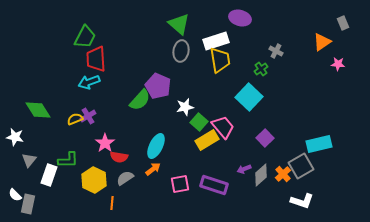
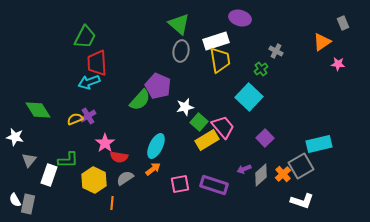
red trapezoid at (96, 59): moved 1 px right, 4 px down
white semicircle at (15, 195): moved 5 px down; rotated 16 degrees clockwise
